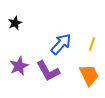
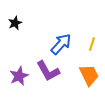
purple star: moved 10 px down
